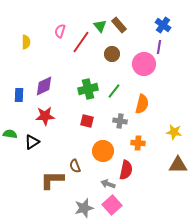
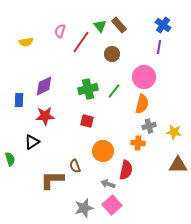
yellow semicircle: rotated 80 degrees clockwise
pink circle: moved 13 px down
blue rectangle: moved 5 px down
gray cross: moved 29 px right, 5 px down; rotated 24 degrees counterclockwise
green semicircle: moved 25 px down; rotated 64 degrees clockwise
